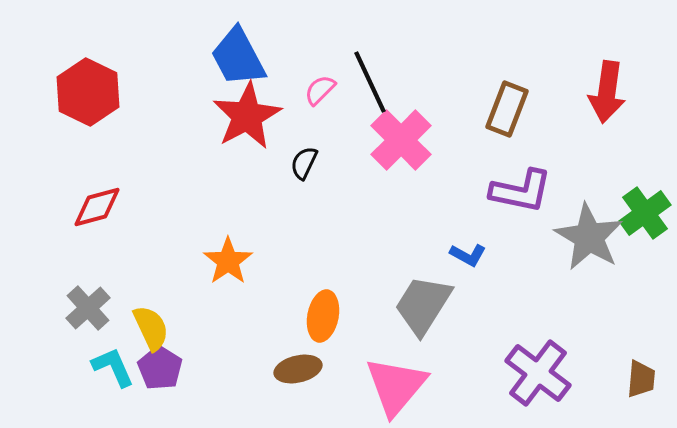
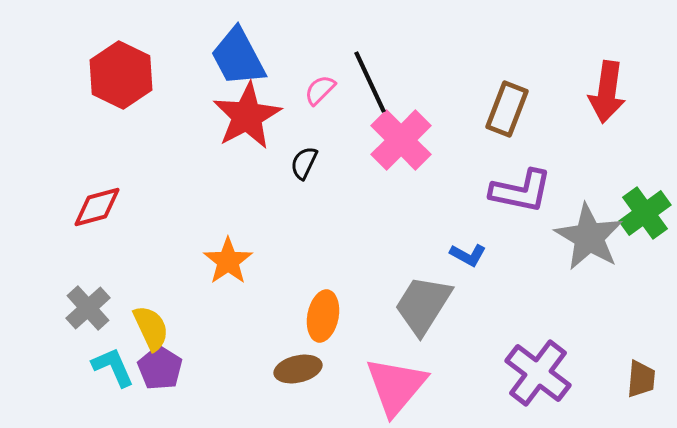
red hexagon: moved 33 px right, 17 px up
